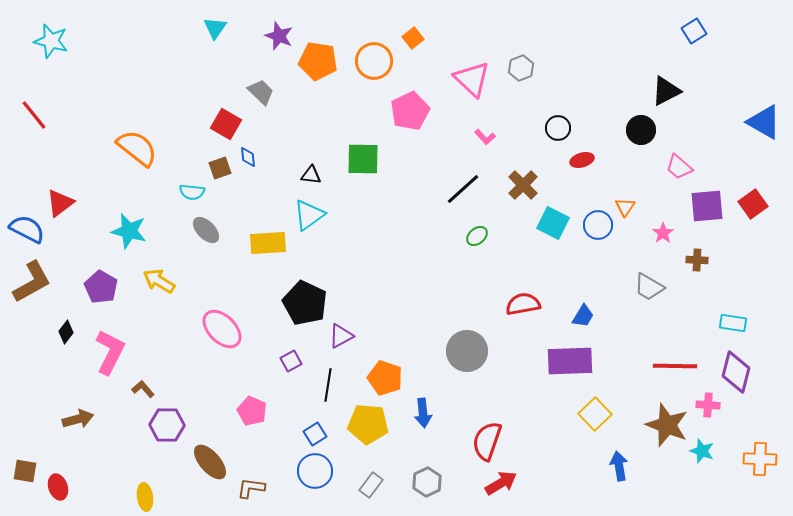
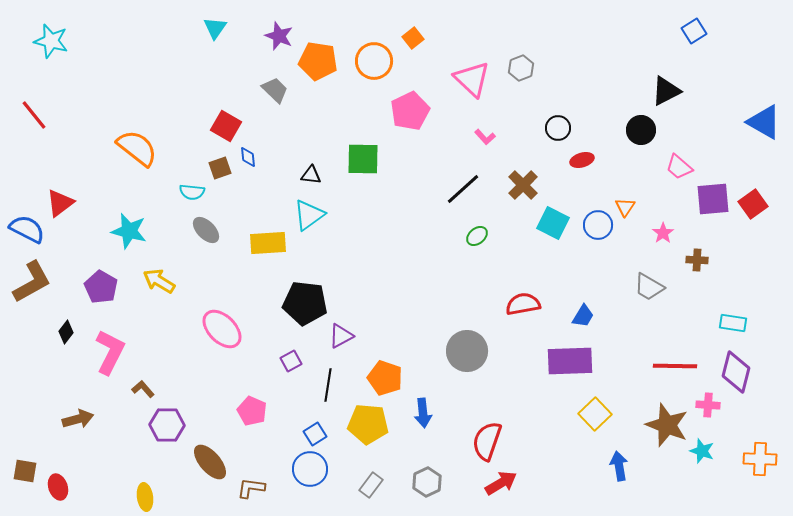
gray trapezoid at (261, 92): moved 14 px right, 2 px up
red square at (226, 124): moved 2 px down
purple square at (707, 206): moved 6 px right, 7 px up
black pentagon at (305, 303): rotated 18 degrees counterclockwise
blue circle at (315, 471): moved 5 px left, 2 px up
